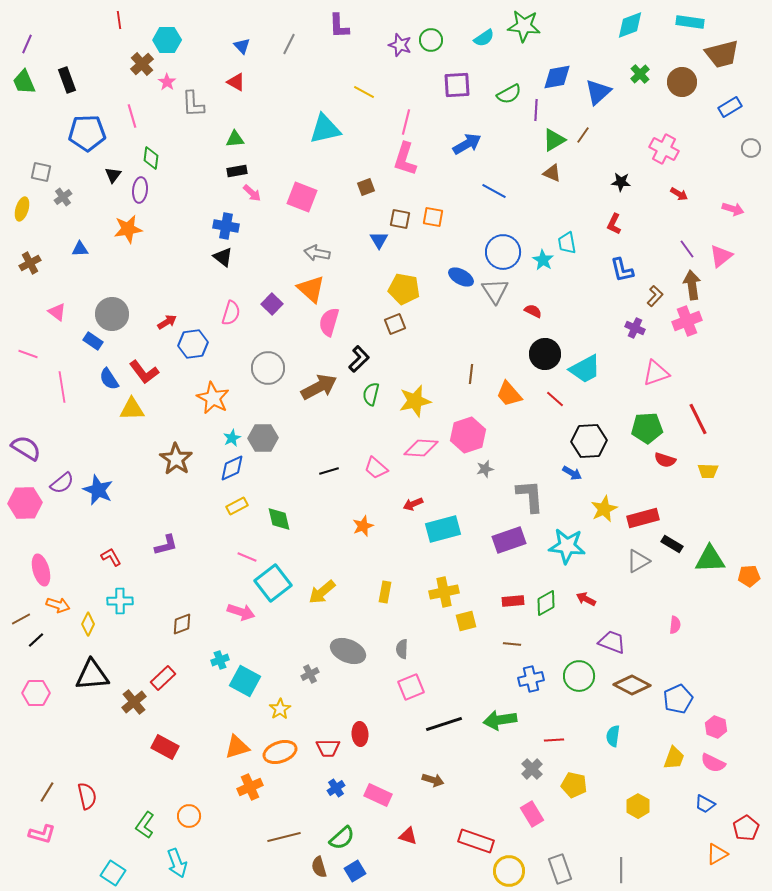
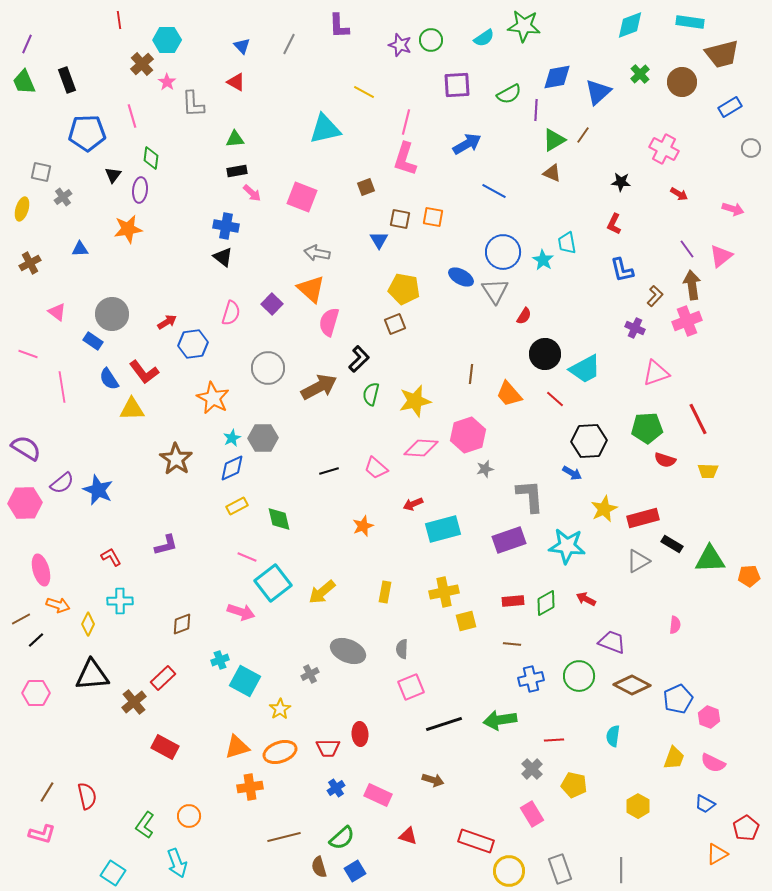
red semicircle at (533, 311): moved 9 px left, 5 px down; rotated 96 degrees clockwise
pink hexagon at (716, 727): moved 7 px left, 10 px up
orange cross at (250, 787): rotated 15 degrees clockwise
